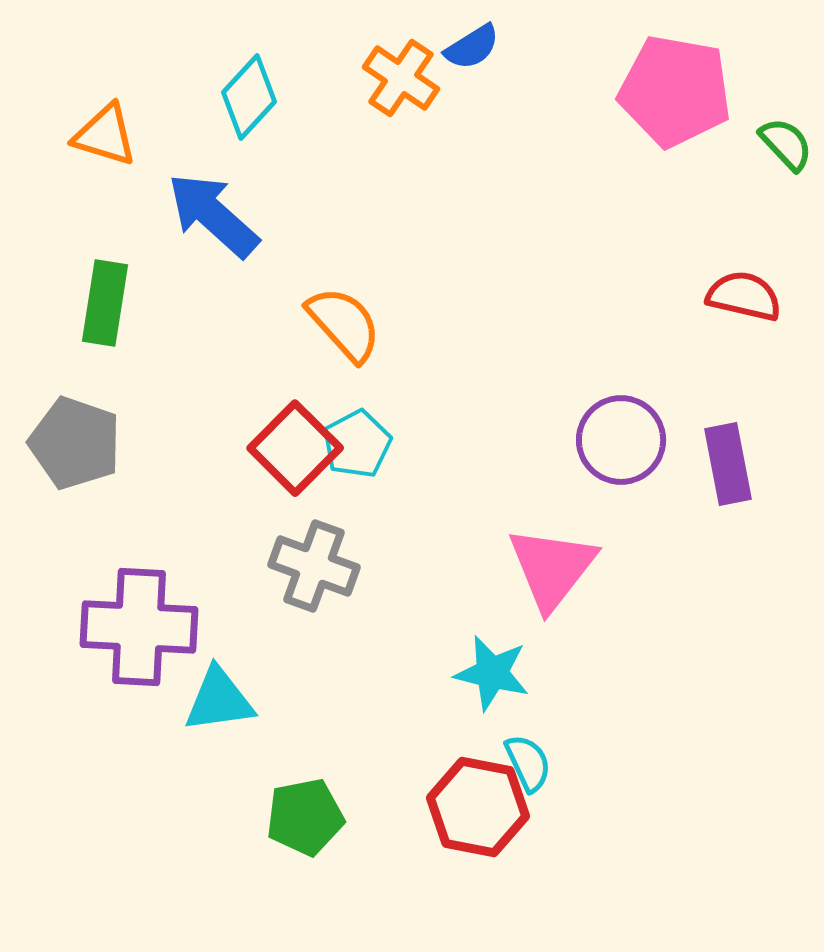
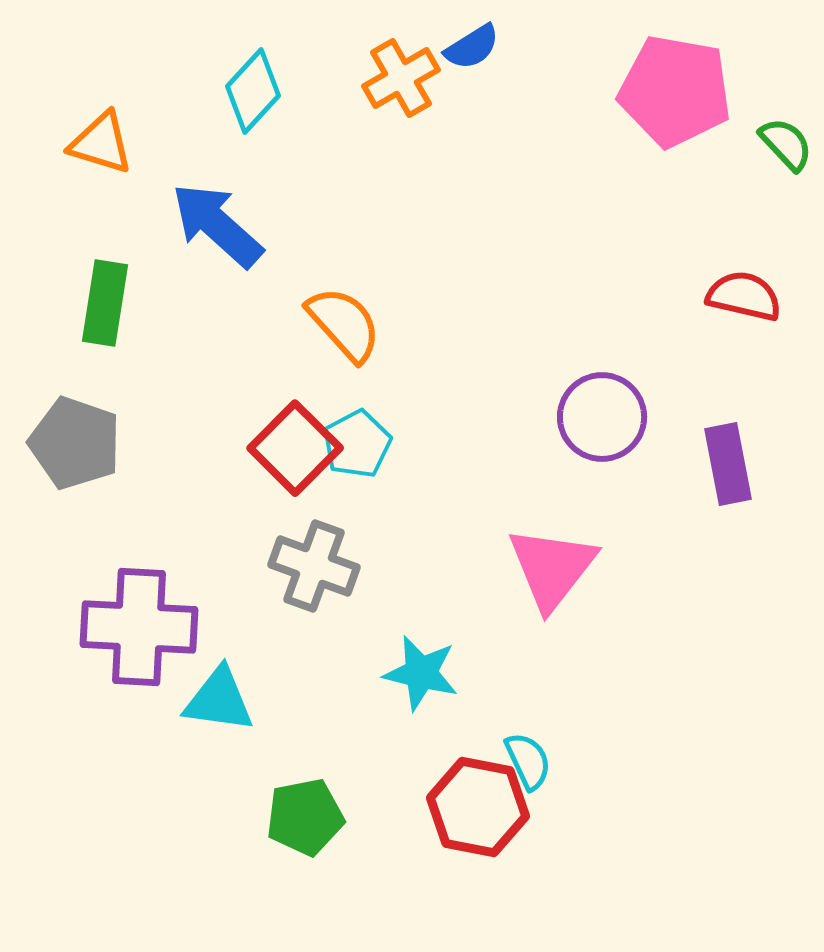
orange cross: rotated 26 degrees clockwise
cyan diamond: moved 4 px right, 6 px up
orange triangle: moved 4 px left, 8 px down
blue arrow: moved 4 px right, 10 px down
purple circle: moved 19 px left, 23 px up
cyan star: moved 71 px left
cyan triangle: rotated 16 degrees clockwise
cyan semicircle: moved 2 px up
